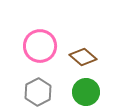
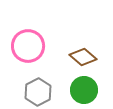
pink circle: moved 12 px left
green circle: moved 2 px left, 2 px up
